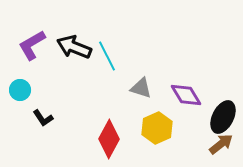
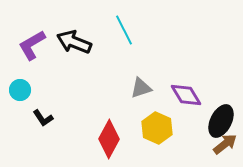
black arrow: moved 5 px up
cyan line: moved 17 px right, 26 px up
gray triangle: rotated 35 degrees counterclockwise
black ellipse: moved 2 px left, 4 px down
yellow hexagon: rotated 12 degrees counterclockwise
brown arrow: moved 4 px right
